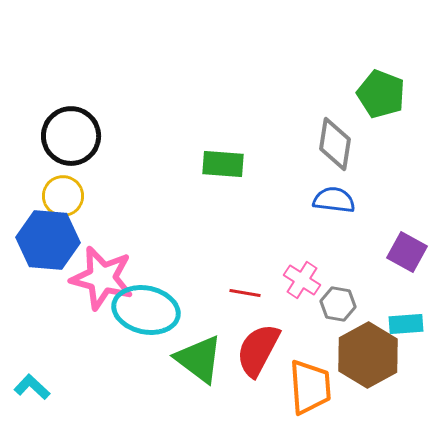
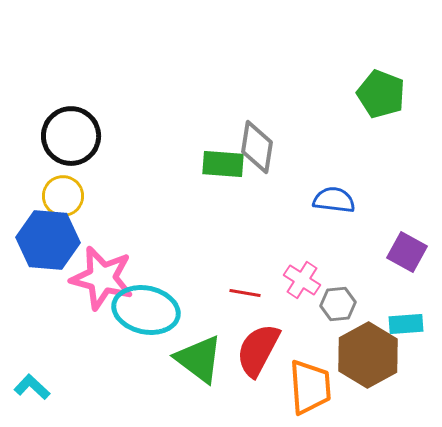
gray diamond: moved 78 px left, 3 px down
gray hexagon: rotated 16 degrees counterclockwise
